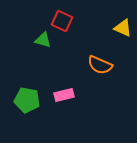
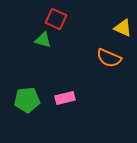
red square: moved 6 px left, 2 px up
orange semicircle: moved 9 px right, 7 px up
pink rectangle: moved 1 px right, 3 px down
green pentagon: rotated 15 degrees counterclockwise
